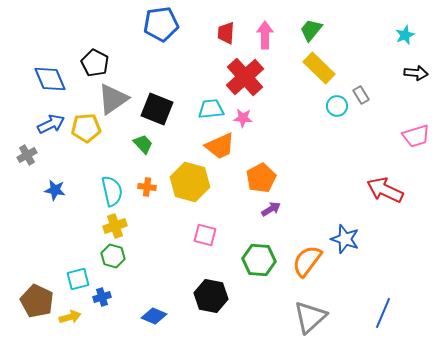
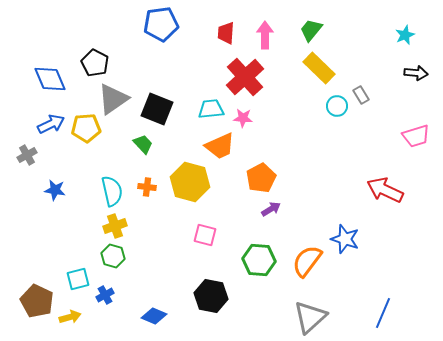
blue cross at (102, 297): moved 3 px right, 2 px up; rotated 12 degrees counterclockwise
